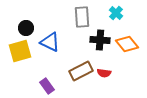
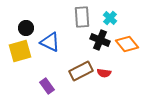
cyan cross: moved 6 px left, 5 px down
black cross: rotated 18 degrees clockwise
